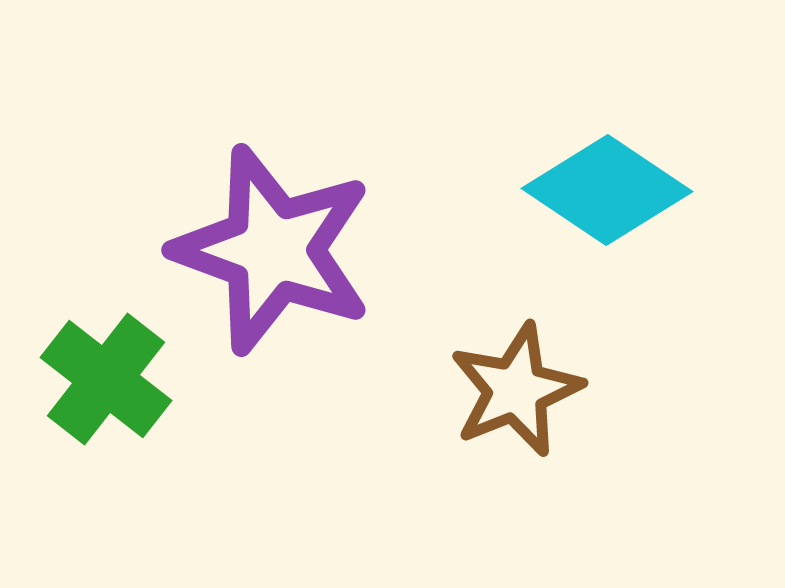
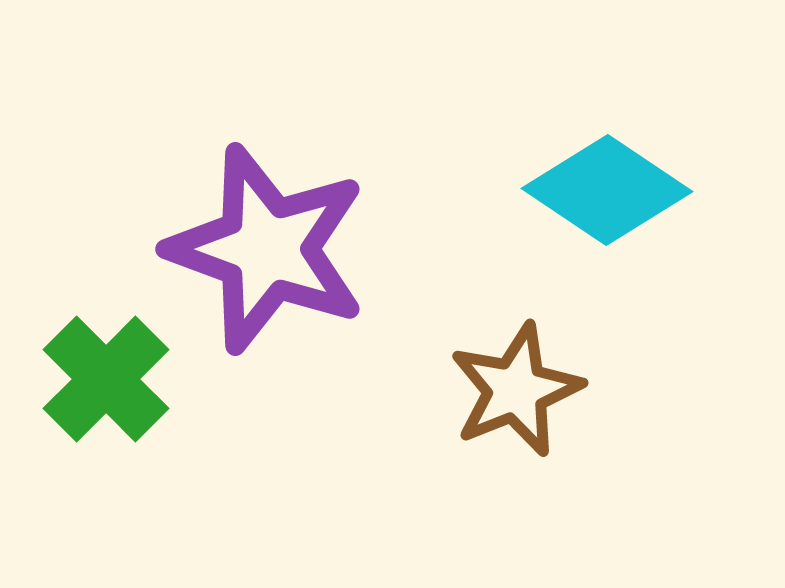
purple star: moved 6 px left, 1 px up
green cross: rotated 7 degrees clockwise
